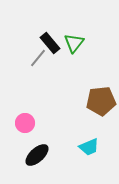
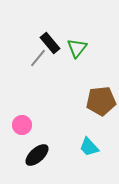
green triangle: moved 3 px right, 5 px down
pink circle: moved 3 px left, 2 px down
cyan trapezoid: rotated 70 degrees clockwise
